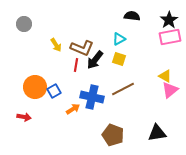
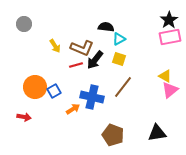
black semicircle: moved 26 px left, 11 px down
yellow arrow: moved 1 px left, 1 px down
red line: rotated 64 degrees clockwise
brown line: moved 2 px up; rotated 25 degrees counterclockwise
